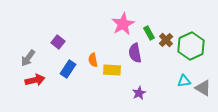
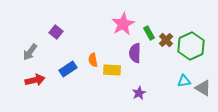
purple square: moved 2 px left, 10 px up
purple semicircle: rotated 12 degrees clockwise
gray arrow: moved 2 px right, 6 px up
blue rectangle: rotated 24 degrees clockwise
